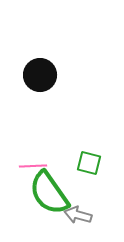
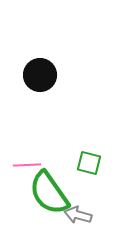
pink line: moved 6 px left, 1 px up
